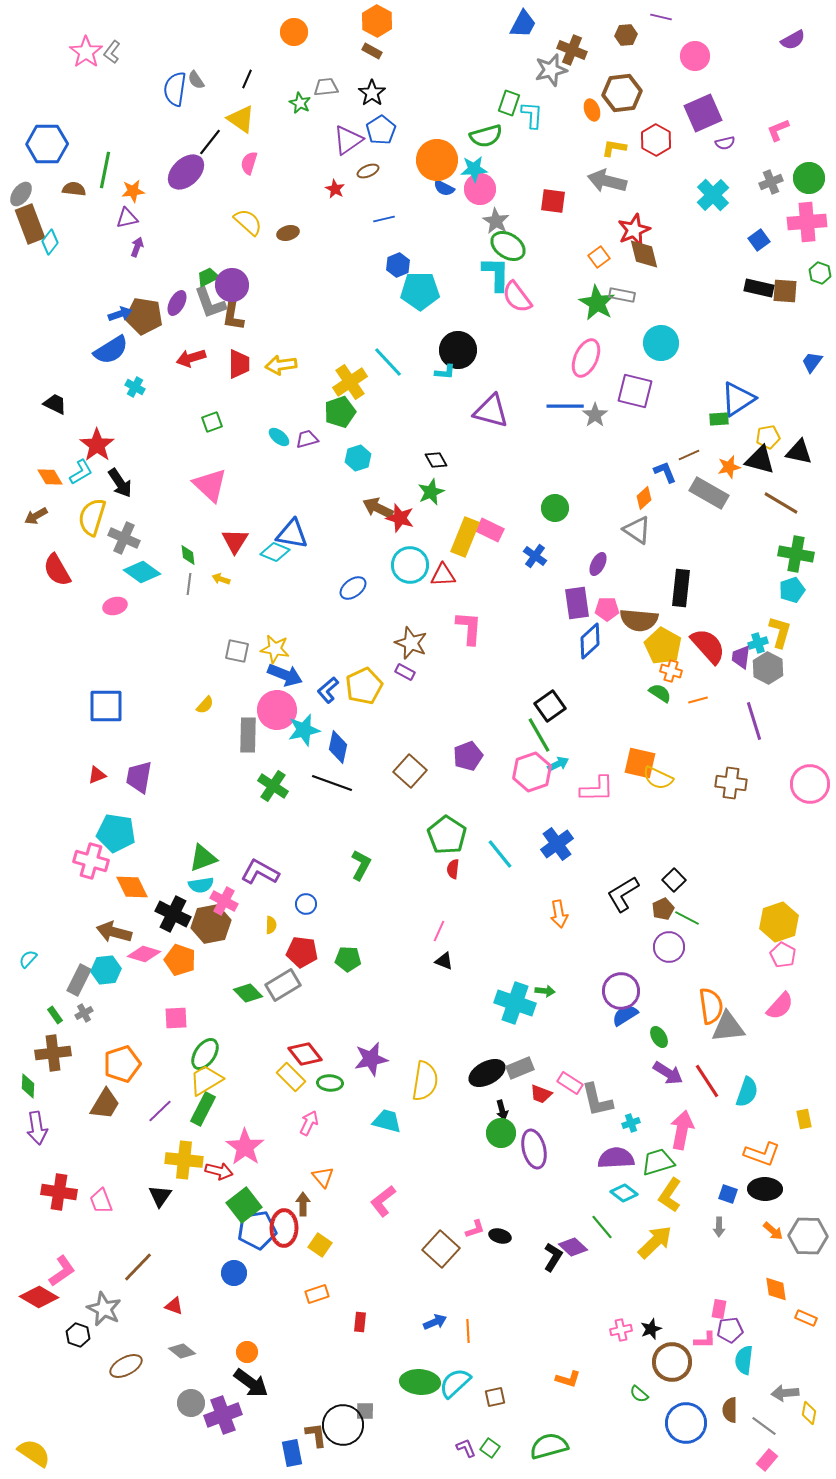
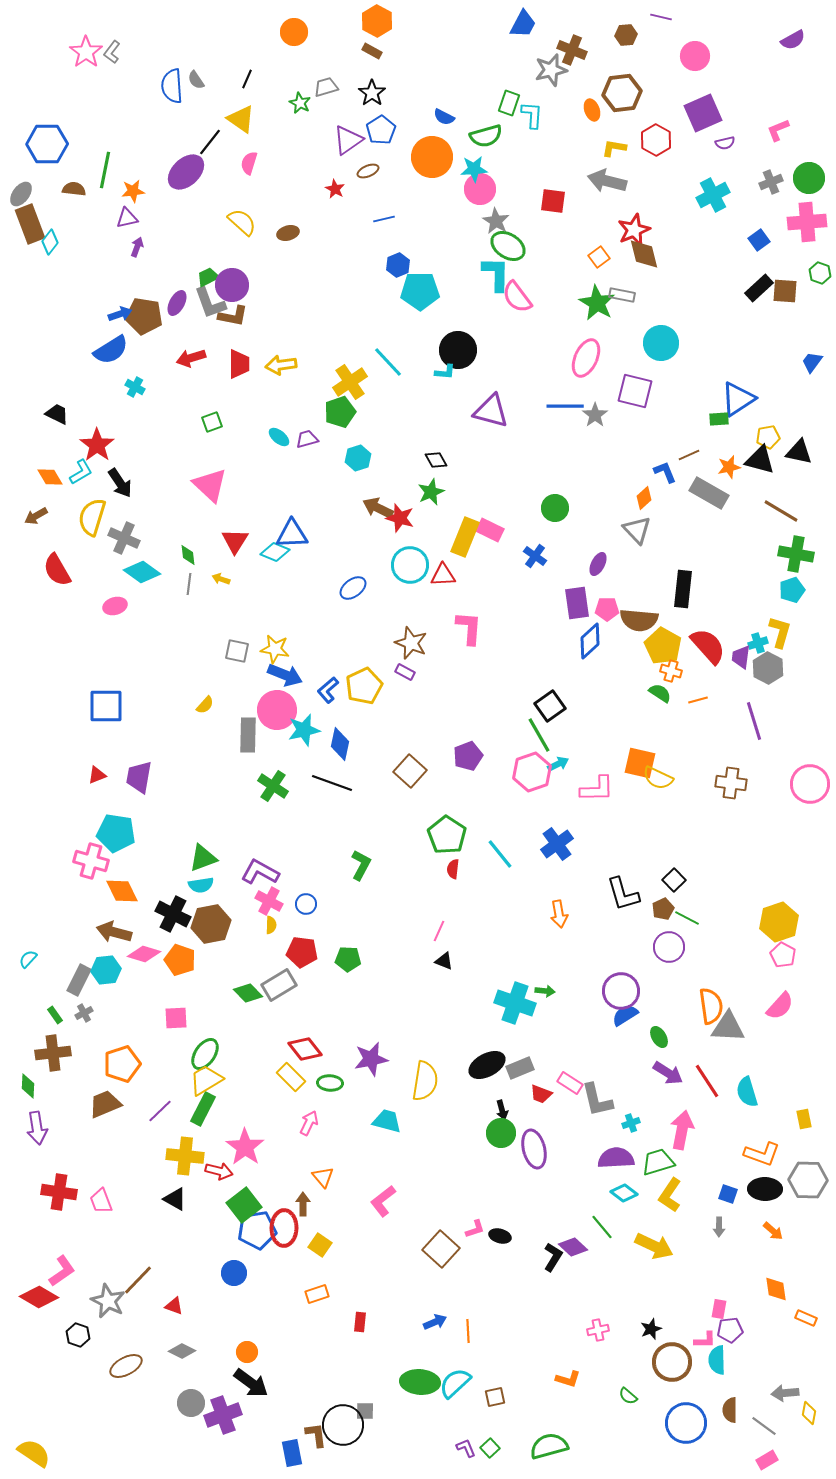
gray trapezoid at (326, 87): rotated 10 degrees counterclockwise
blue semicircle at (175, 89): moved 3 px left, 3 px up; rotated 12 degrees counterclockwise
orange circle at (437, 160): moved 5 px left, 3 px up
blue semicircle at (444, 188): moved 71 px up
cyan cross at (713, 195): rotated 16 degrees clockwise
yellow semicircle at (248, 222): moved 6 px left
black rectangle at (759, 288): rotated 56 degrees counterclockwise
brown L-shape at (233, 316): rotated 88 degrees counterclockwise
black trapezoid at (55, 404): moved 2 px right, 10 px down
brown line at (781, 503): moved 8 px down
gray triangle at (637, 530): rotated 12 degrees clockwise
blue triangle at (292, 534): rotated 12 degrees counterclockwise
black rectangle at (681, 588): moved 2 px right, 1 px down
blue diamond at (338, 747): moved 2 px right, 3 px up
orange diamond at (132, 887): moved 10 px left, 4 px down
black L-shape at (623, 894): rotated 75 degrees counterclockwise
pink cross at (224, 901): moved 45 px right
gray rectangle at (283, 985): moved 4 px left
gray triangle at (728, 1027): rotated 9 degrees clockwise
red diamond at (305, 1054): moved 5 px up
black ellipse at (487, 1073): moved 8 px up
cyan semicircle at (747, 1092): rotated 144 degrees clockwise
brown trapezoid at (105, 1104): rotated 144 degrees counterclockwise
yellow cross at (184, 1160): moved 1 px right, 4 px up
black triangle at (160, 1196): moved 15 px right, 3 px down; rotated 35 degrees counterclockwise
gray hexagon at (808, 1236): moved 56 px up
yellow arrow at (655, 1242): moved 1 px left, 4 px down; rotated 69 degrees clockwise
brown line at (138, 1267): moved 13 px down
gray star at (104, 1309): moved 4 px right, 8 px up
pink cross at (621, 1330): moved 23 px left
gray diamond at (182, 1351): rotated 12 degrees counterclockwise
cyan semicircle at (744, 1360): moved 27 px left; rotated 8 degrees counterclockwise
green semicircle at (639, 1394): moved 11 px left, 2 px down
green square at (490, 1448): rotated 12 degrees clockwise
pink rectangle at (767, 1460): rotated 20 degrees clockwise
